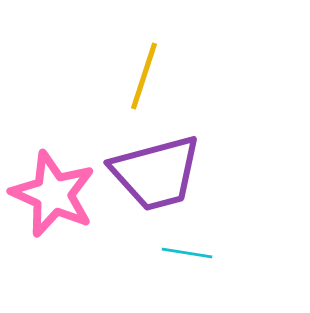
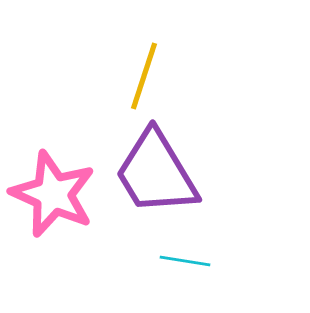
purple trapezoid: rotated 74 degrees clockwise
cyan line: moved 2 px left, 8 px down
